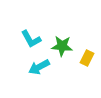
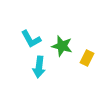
green star: rotated 10 degrees clockwise
cyan arrow: rotated 55 degrees counterclockwise
